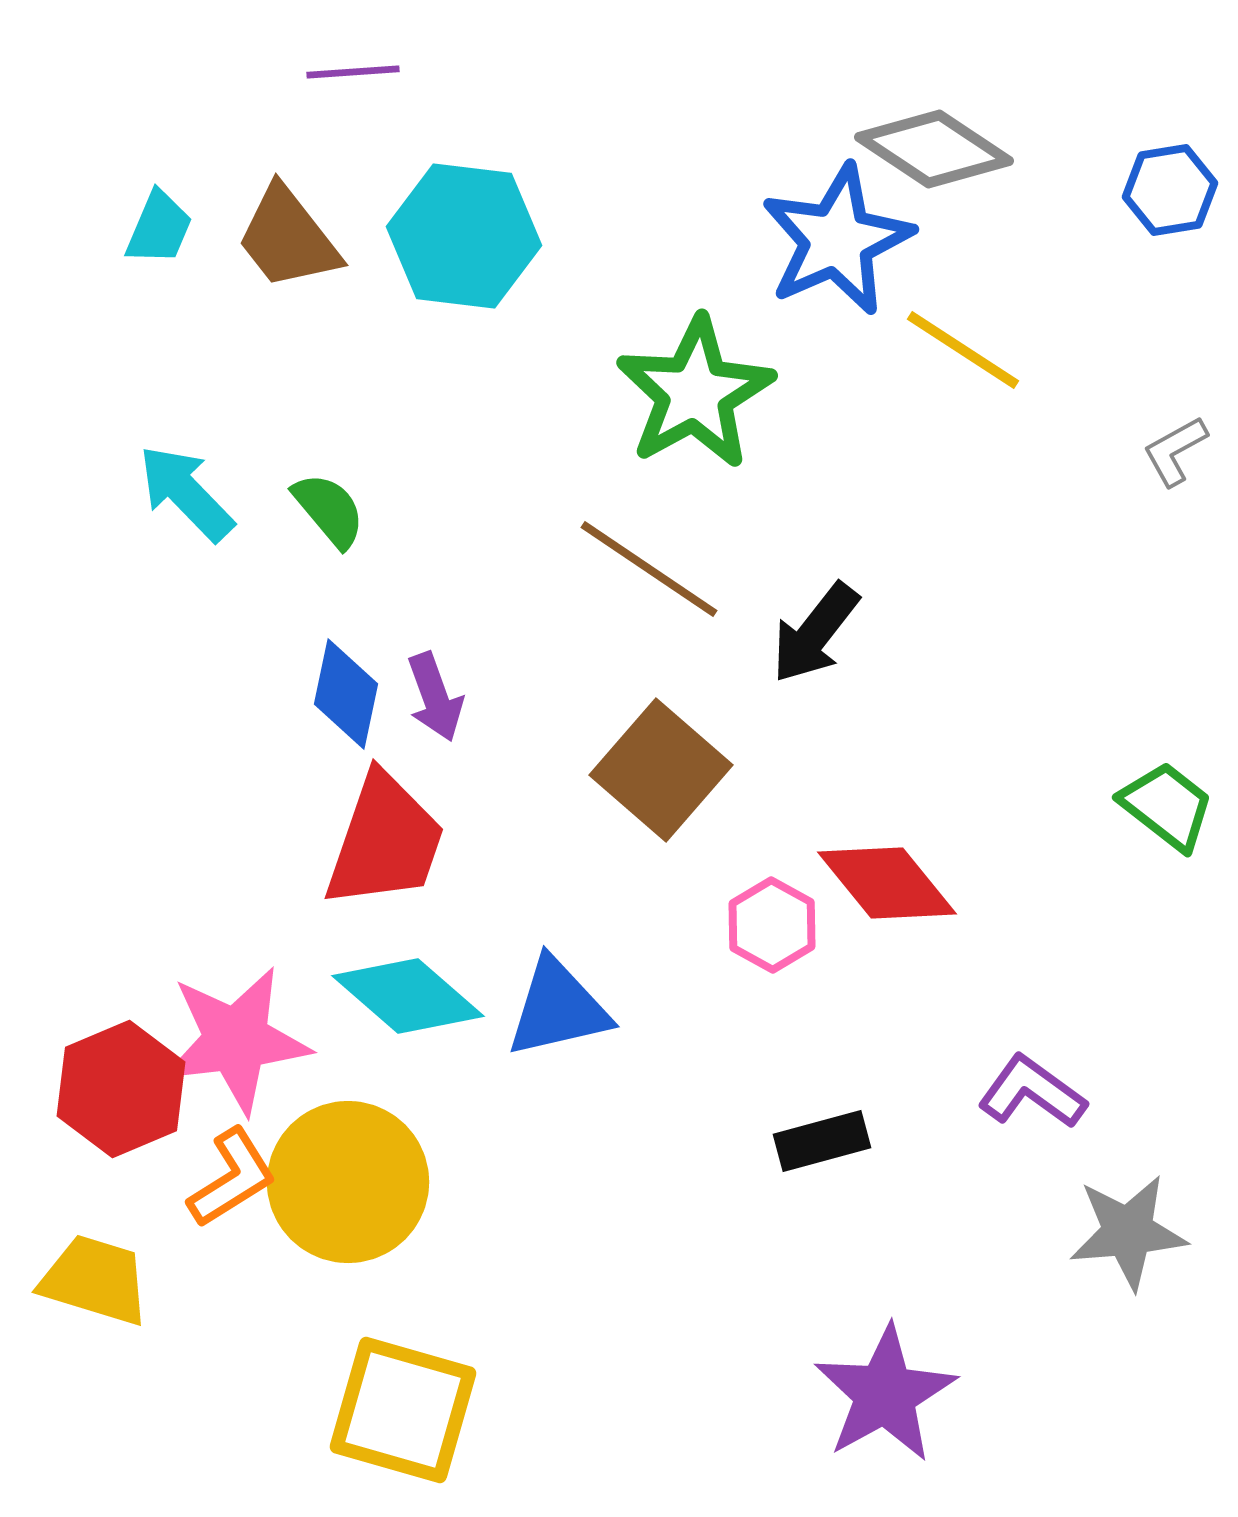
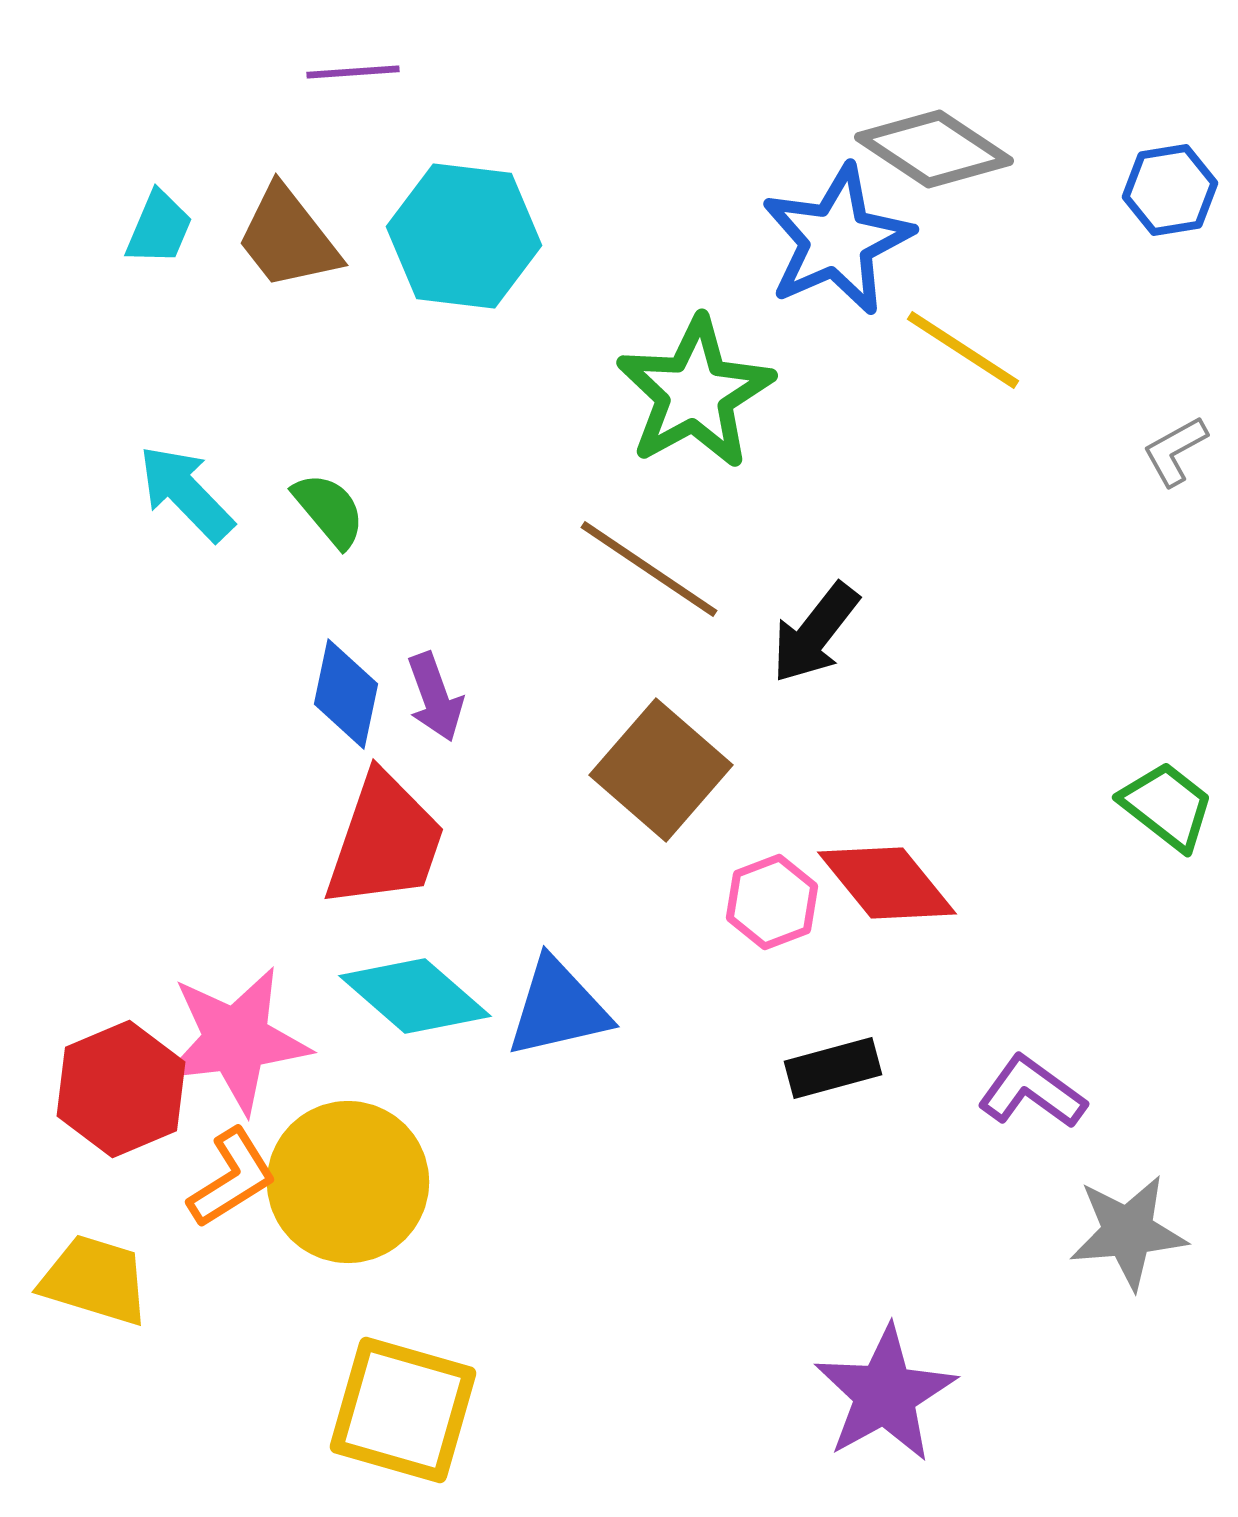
pink hexagon: moved 23 px up; rotated 10 degrees clockwise
cyan diamond: moved 7 px right
black rectangle: moved 11 px right, 73 px up
